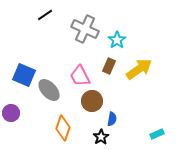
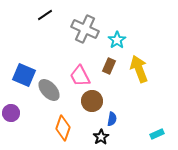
yellow arrow: rotated 76 degrees counterclockwise
